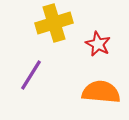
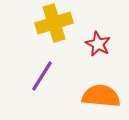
purple line: moved 11 px right, 1 px down
orange semicircle: moved 4 px down
